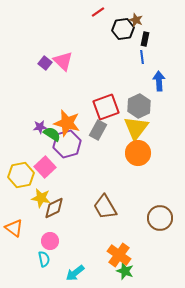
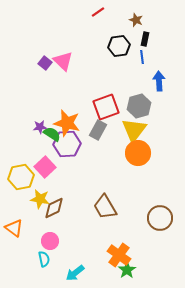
black hexagon: moved 4 px left, 17 px down
gray hexagon: rotated 10 degrees clockwise
yellow triangle: moved 2 px left, 2 px down
purple hexagon: rotated 12 degrees clockwise
yellow hexagon: moved 2 px down
yellow star: moved 1 px left, 1 px down
green star: moved 2 px right, 1 px up; rotated 18 degrees clockwise
